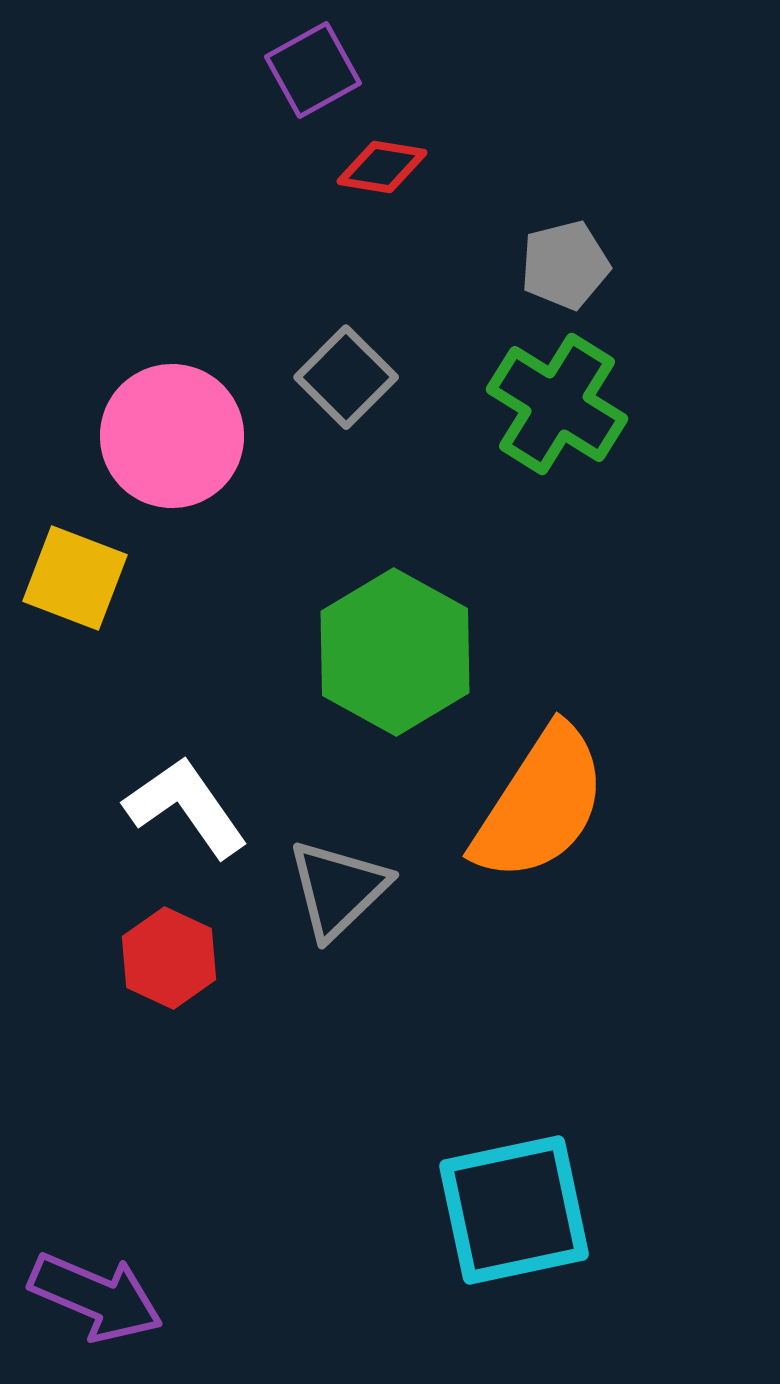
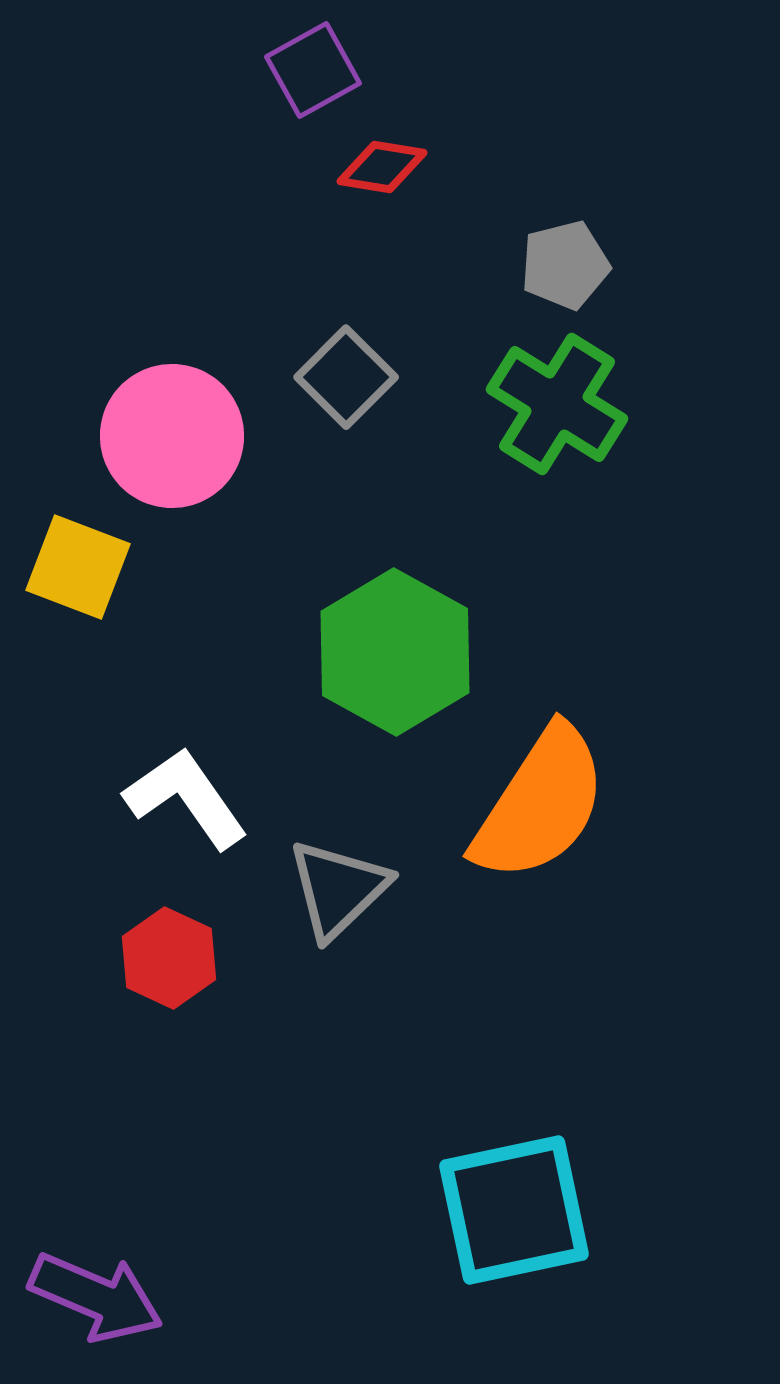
yellow square: moved 3 px right, 11 px up
white L-shape: moved 9 px up
